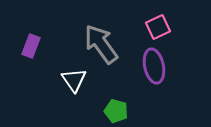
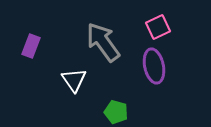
gray arrow: moved 2 px right, 2 px up
green pentagon: moved 1 px down
